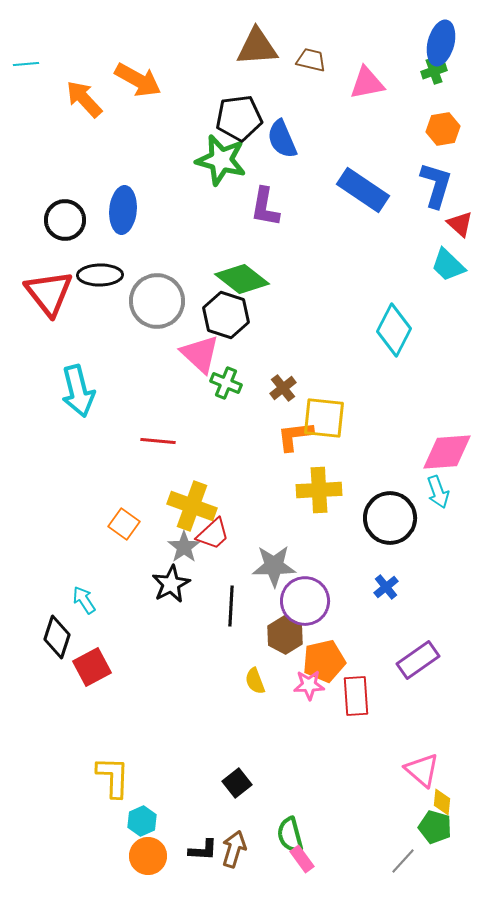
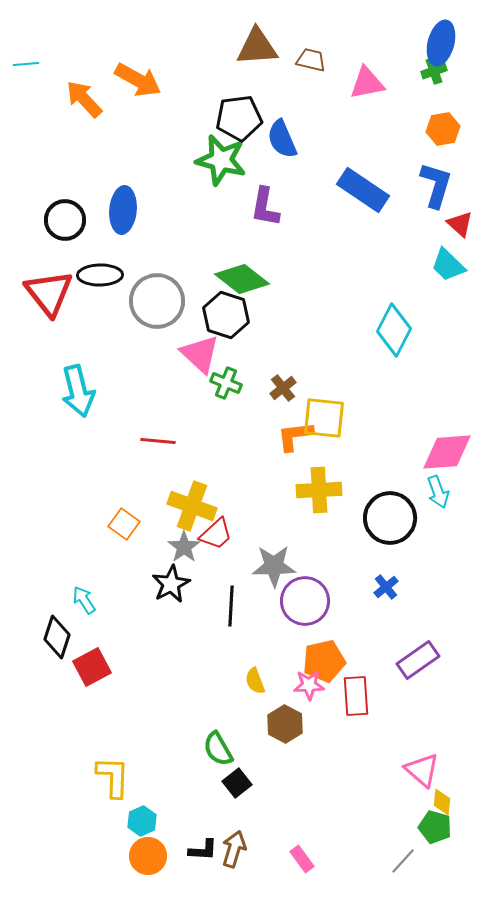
red trapezoid at (213, 534): moved 3 px right
brown hexagon at (285, 635): moved 89 px down
green semicircle at (290, 835): moved 72 px left, 86 px up; rotated 15 degrees counterclockwise
